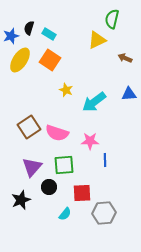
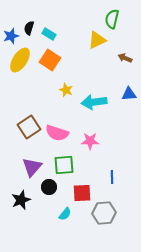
cyan arrow: rotated 30 degrees clockwise
blue line: moved 7 px right, 17 px down
